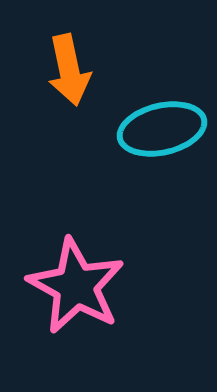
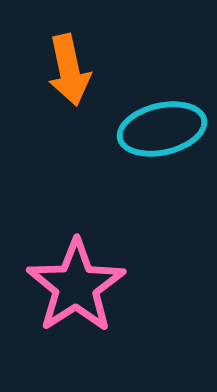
pink star: rotated 10 degrees clockwise
